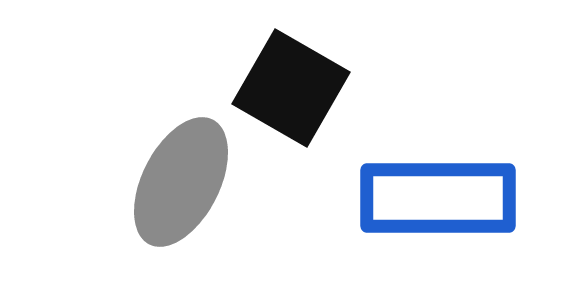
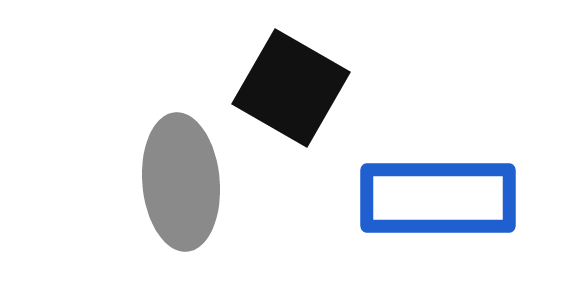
gray ellipse: rotated 32 degrees counterclockwise
